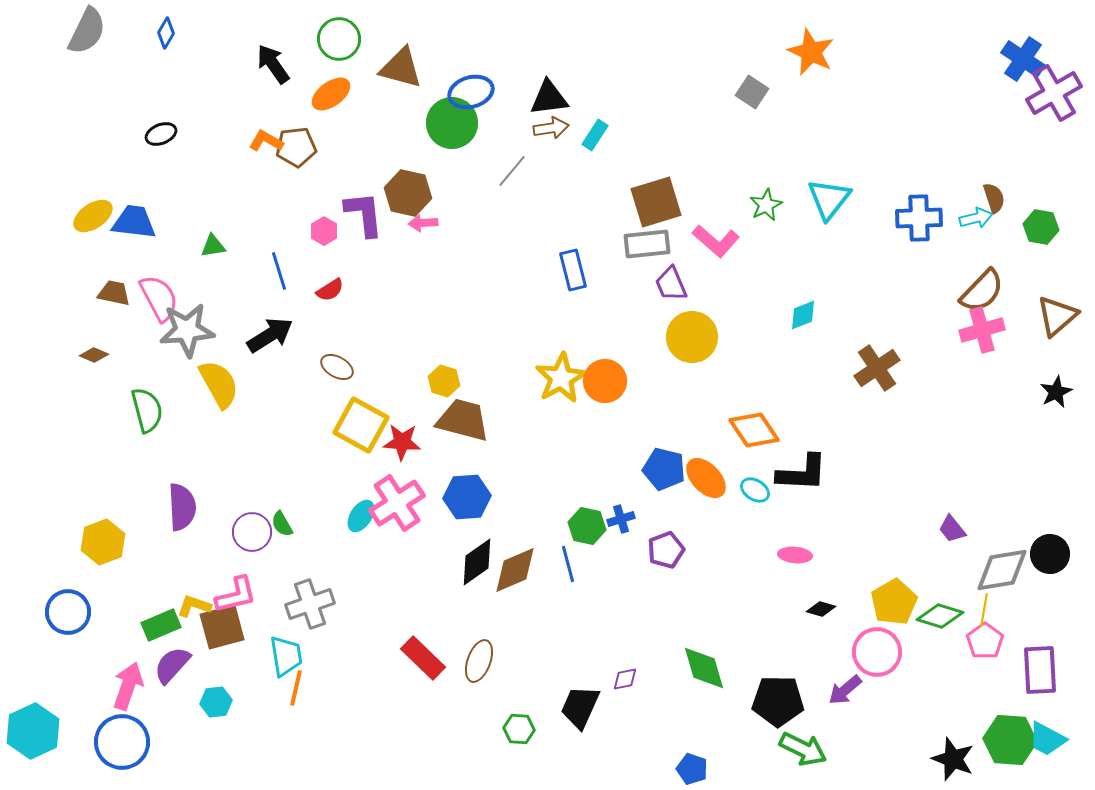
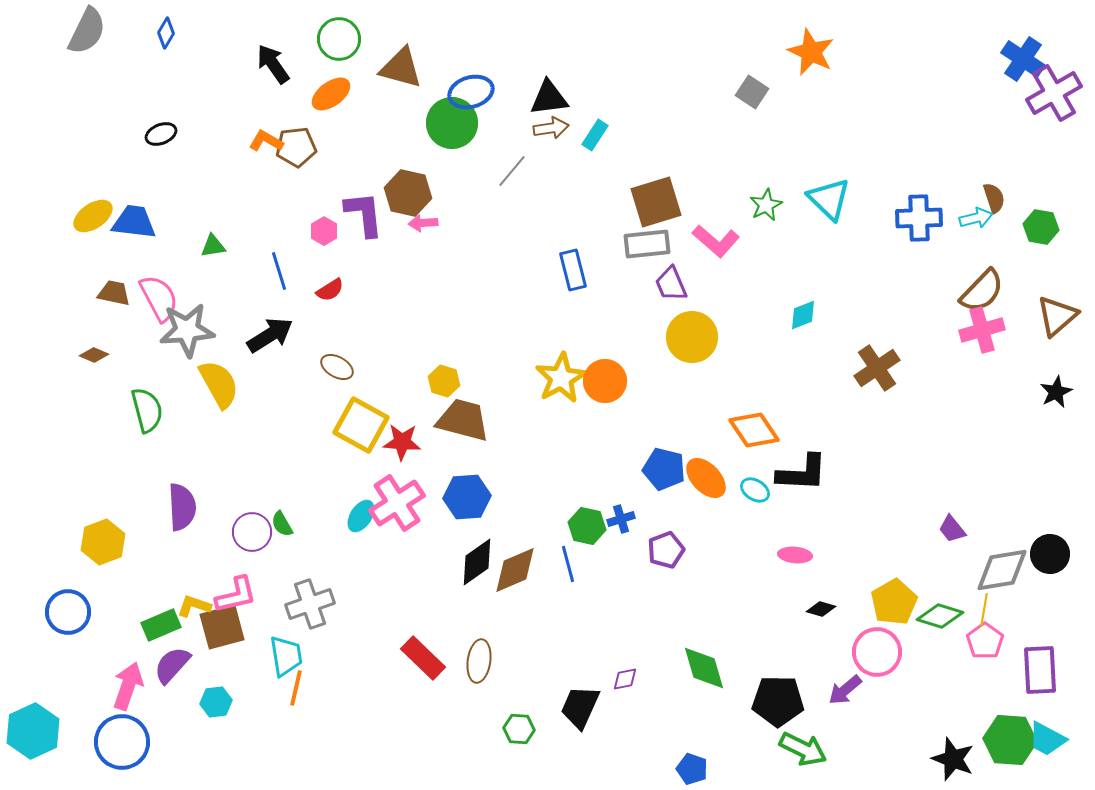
cyan triangle at (829, 199): rotated 24 degrees counterclockwise
brown ellipse at (479, 661): rotated 12 degrees counterclockwise
